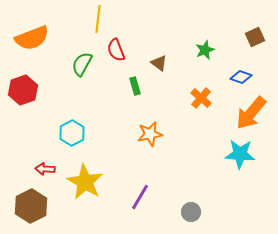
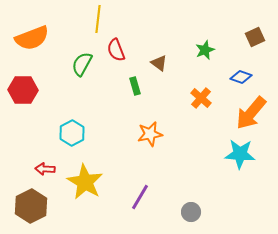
red hexagon: rotated 20 degrees clockwise
